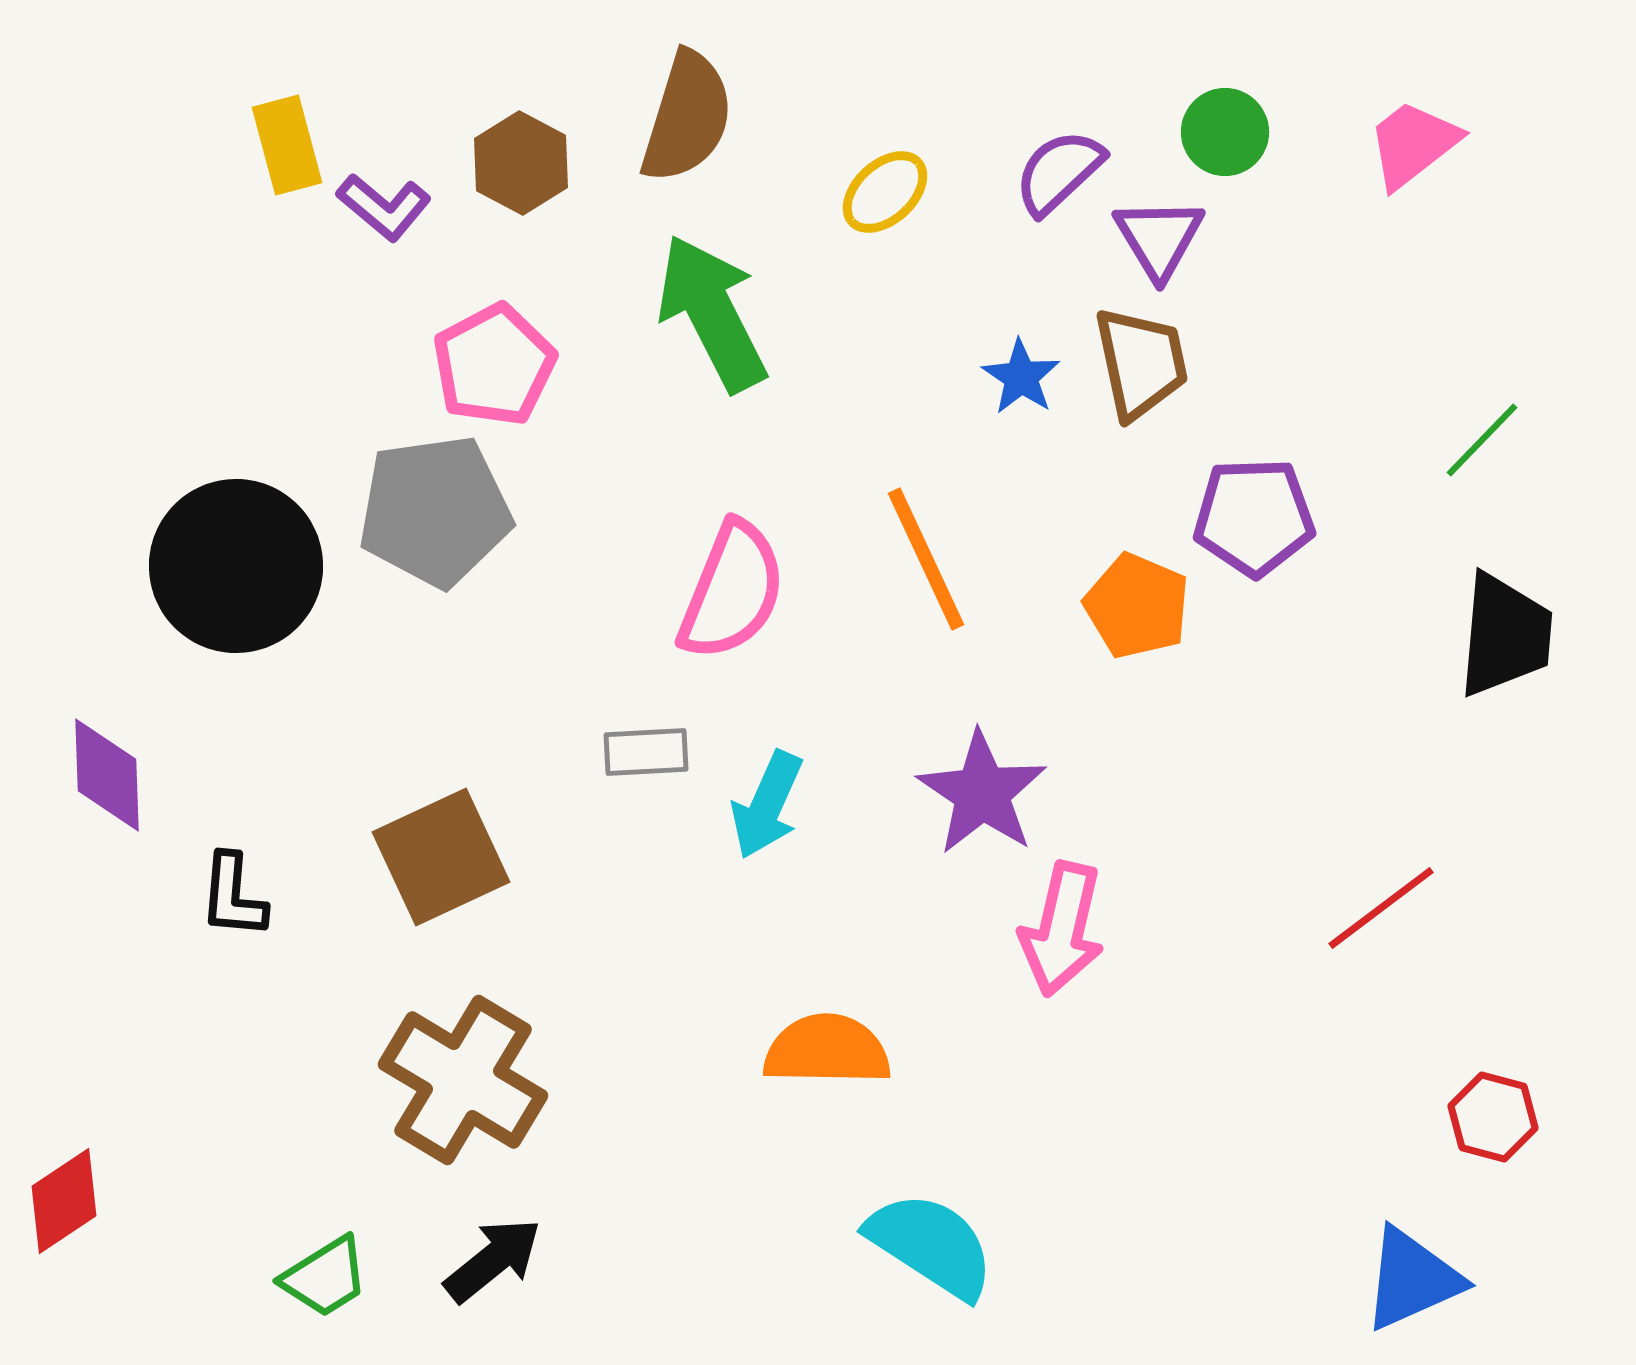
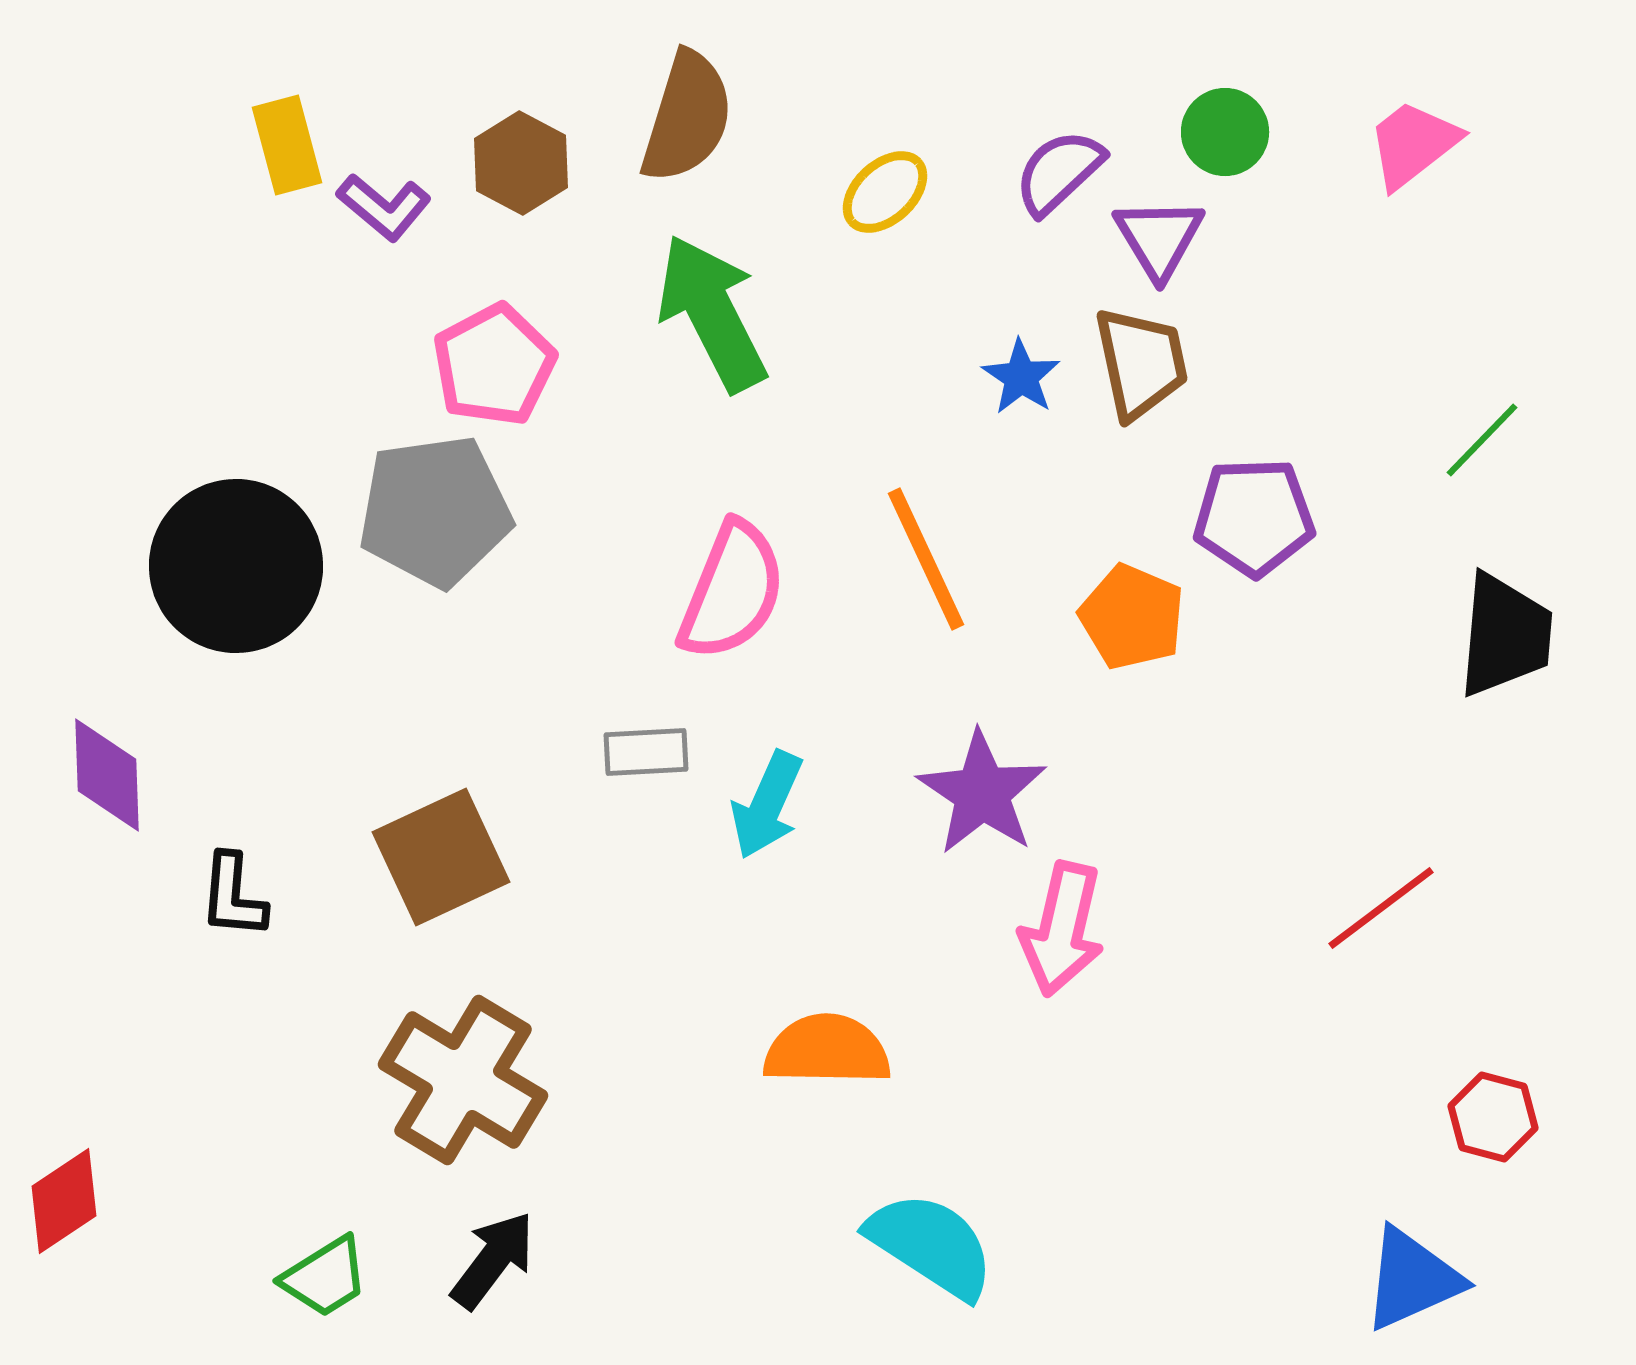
orange pentagon: moved 5 px left, 11 px down
black arrow: rotated 14 degrees counterclockwise
